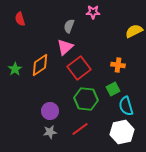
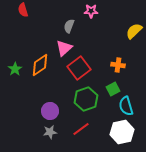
pink star: moved 2 px left, 1 px up
red semicircle: moved 3 px right, 9 px up
yellow semicircle: rotated 18 degrees counterclockwise
pink triangle: moved 1 px left, 1 px down
green hexagon: rotated 25 degrees counterclockwise
red line: moved 1 px right
